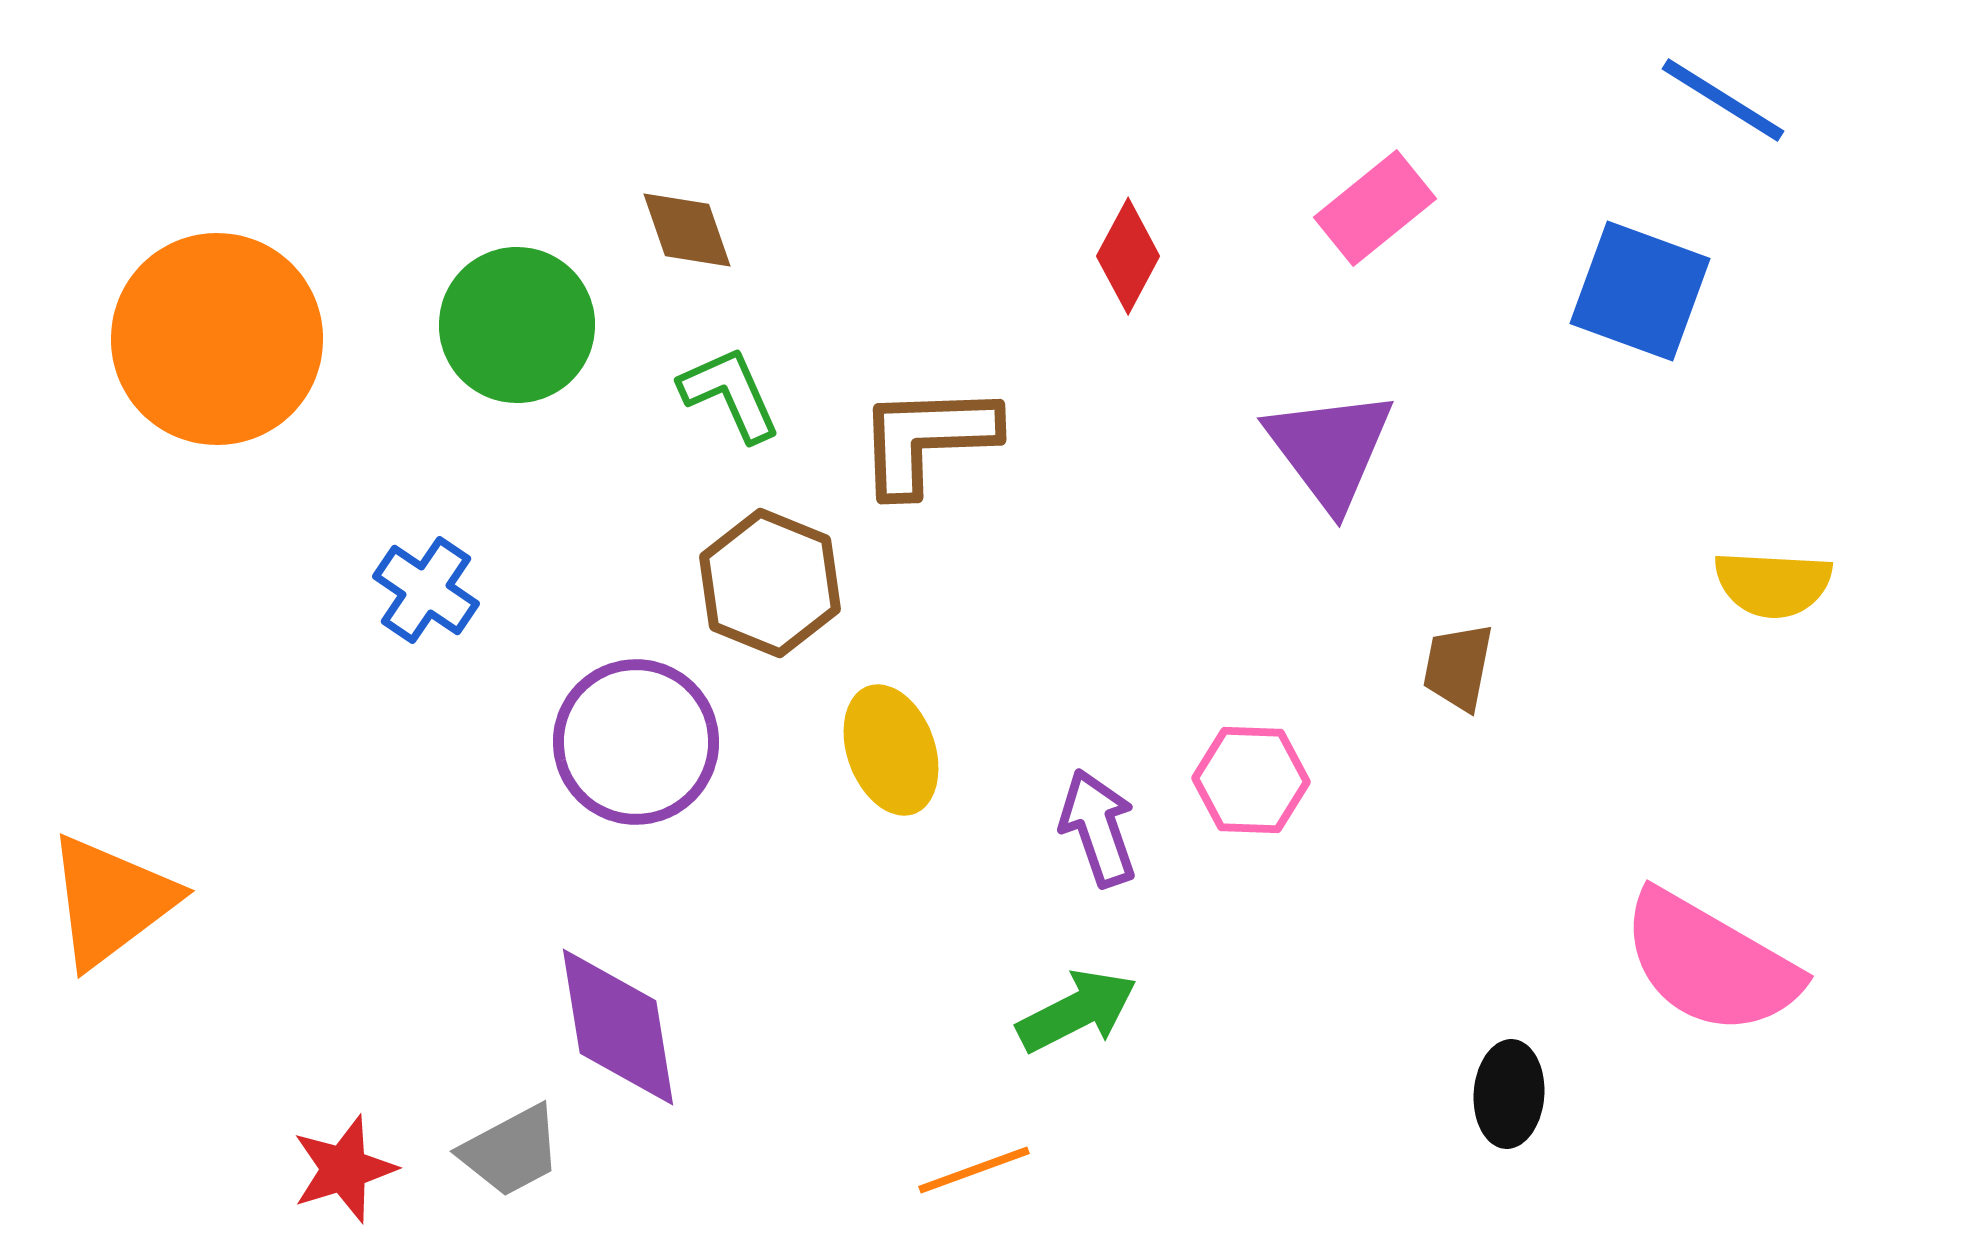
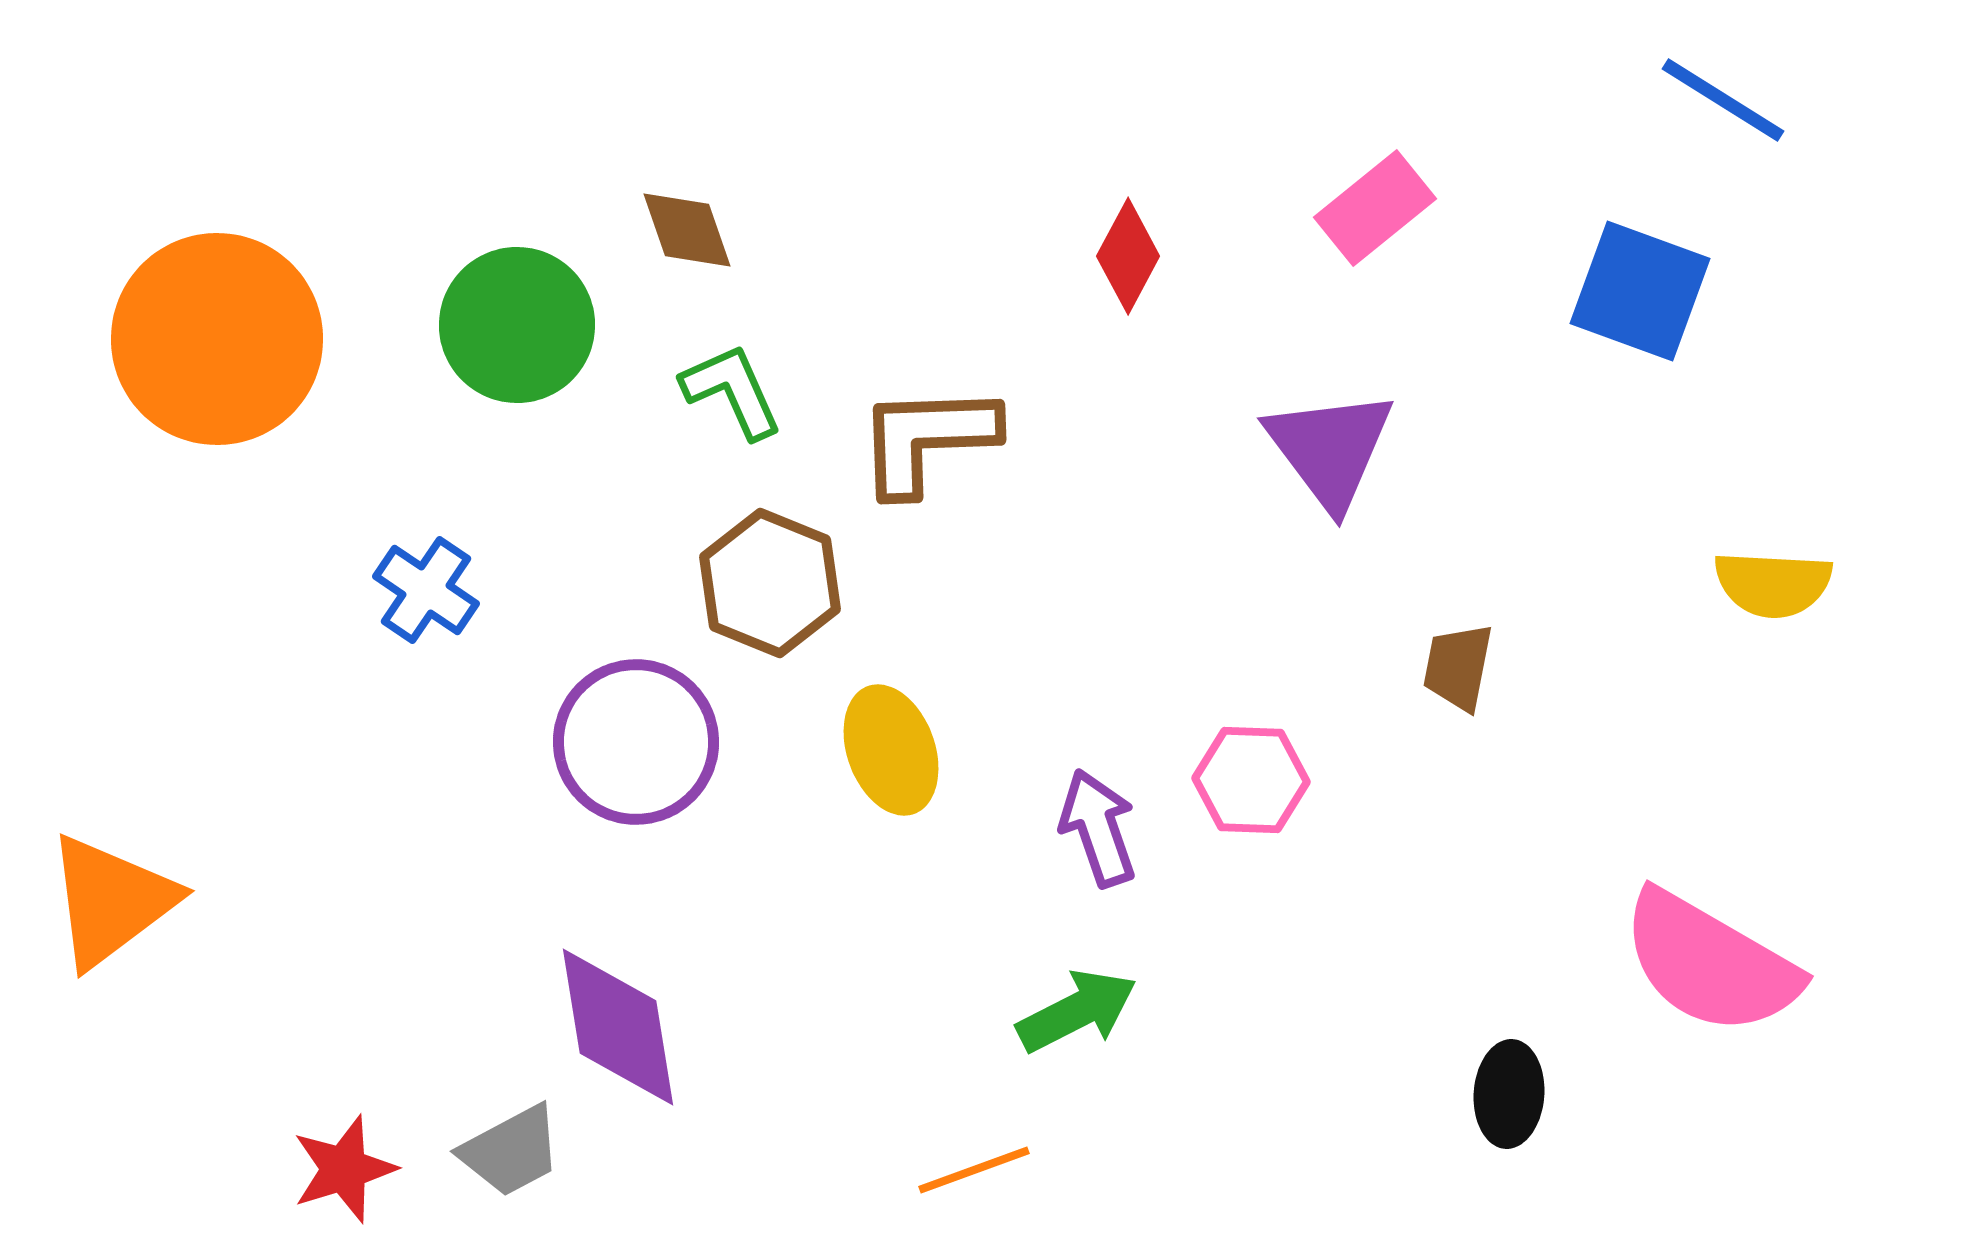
green L-shape: moved 2 px right, 3 px up
